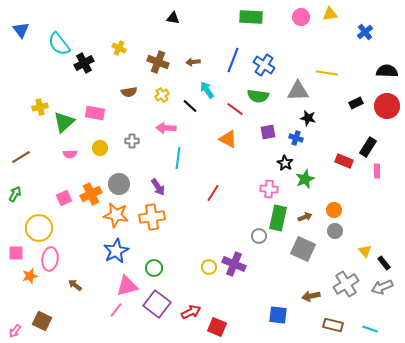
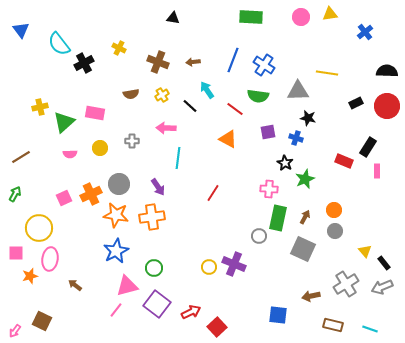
brown semicircle at (129, 92): moved 2 px right, 2 px down
brown arrow at (305, 217): rotated 40 degrees counterclockwise
red square at (217, 327): rotated 24 degrees clockwise
